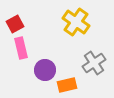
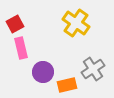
yellow cross: moved 1 px down
gray cross: moved 1 px left, 6 px down
purple circle: moved 2 px left, 2 px down
